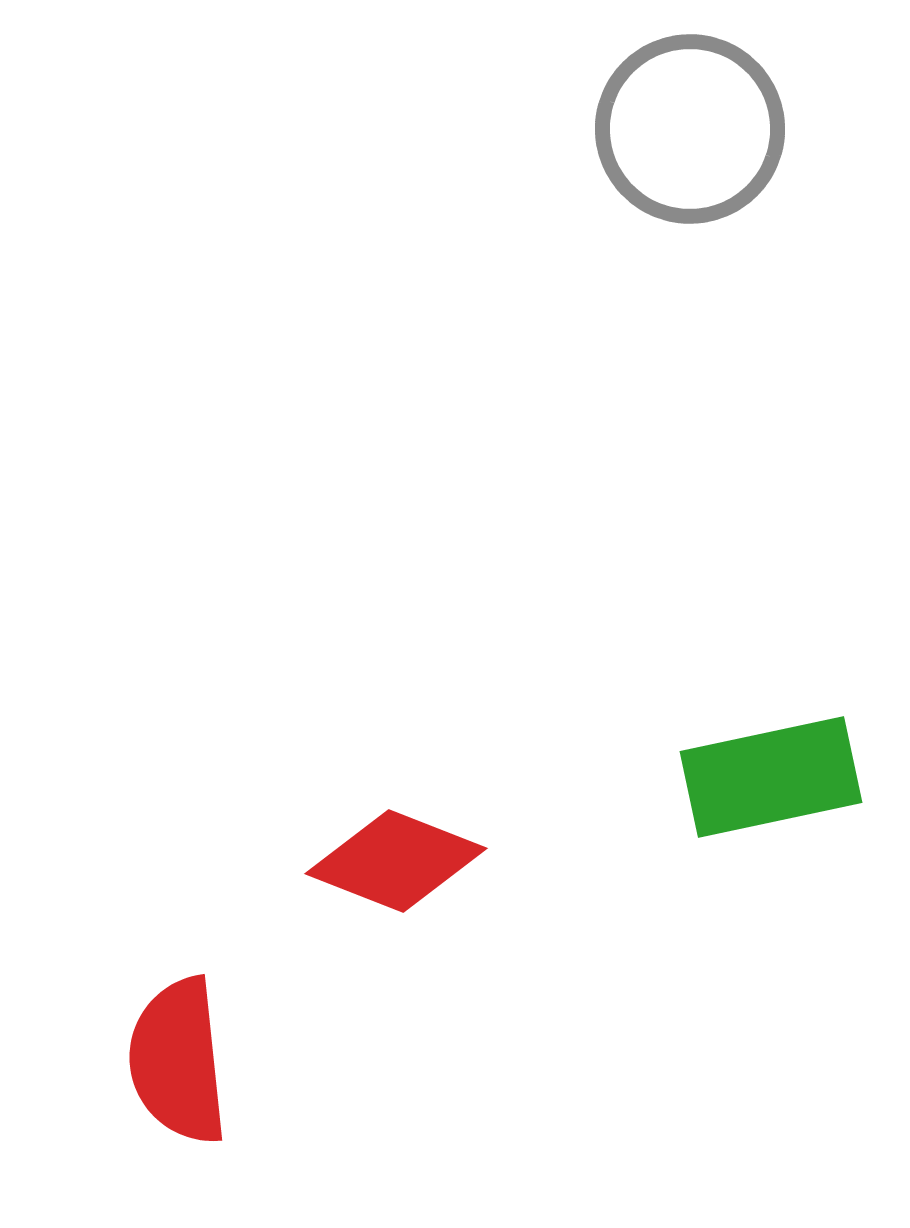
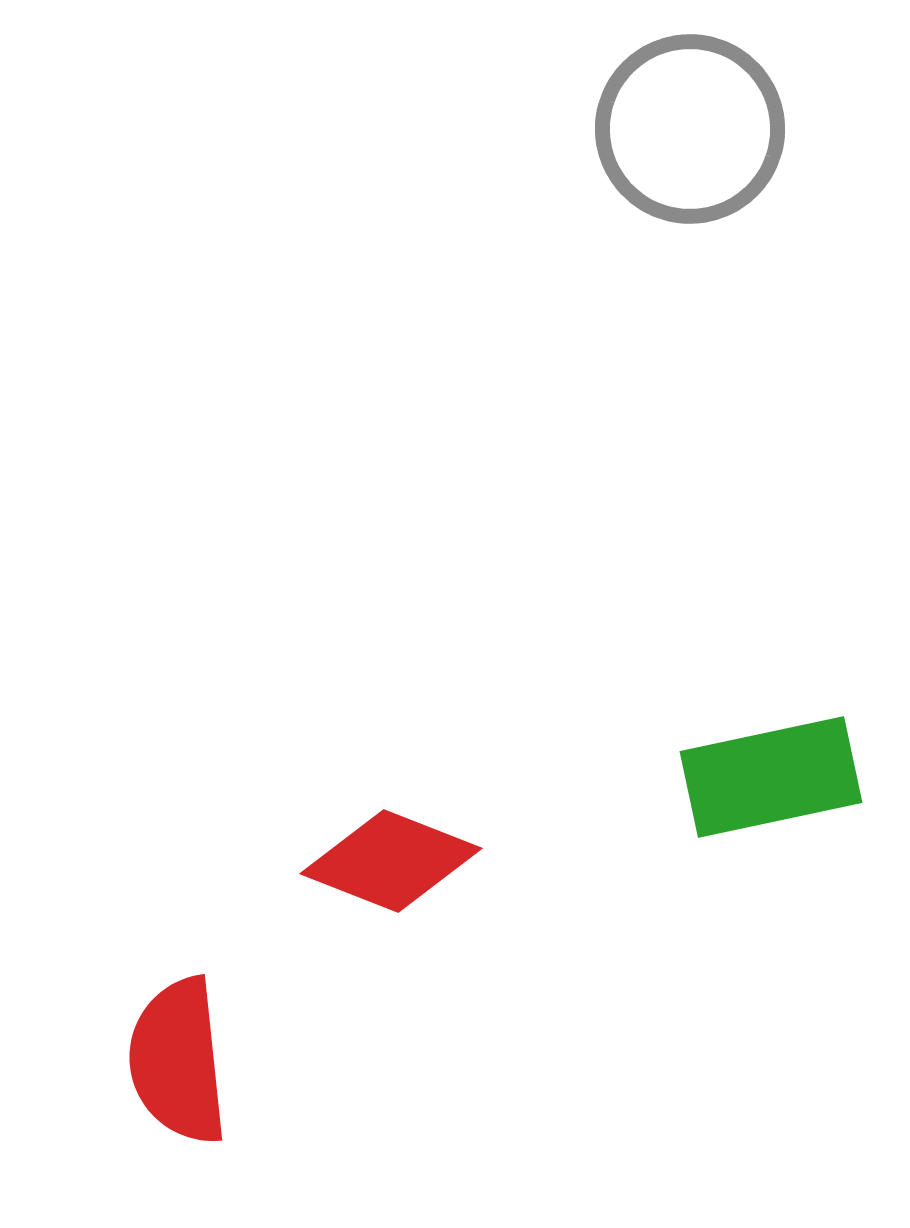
red diamond: moved 5 px left
